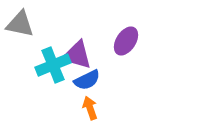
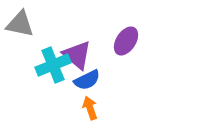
purple triangle: rotated 24 degrees clockwise
